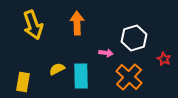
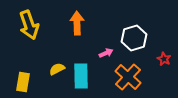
yellow arrow: moved 4 px left
pink arrow: rotated 32 degrees counterclockwise
orange cross: moved 1 px left
